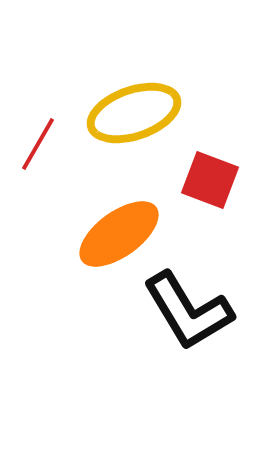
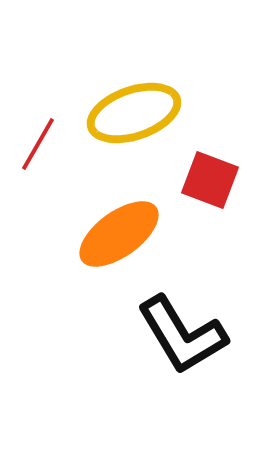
black L-shape: moved 6 px left, 24 px down
